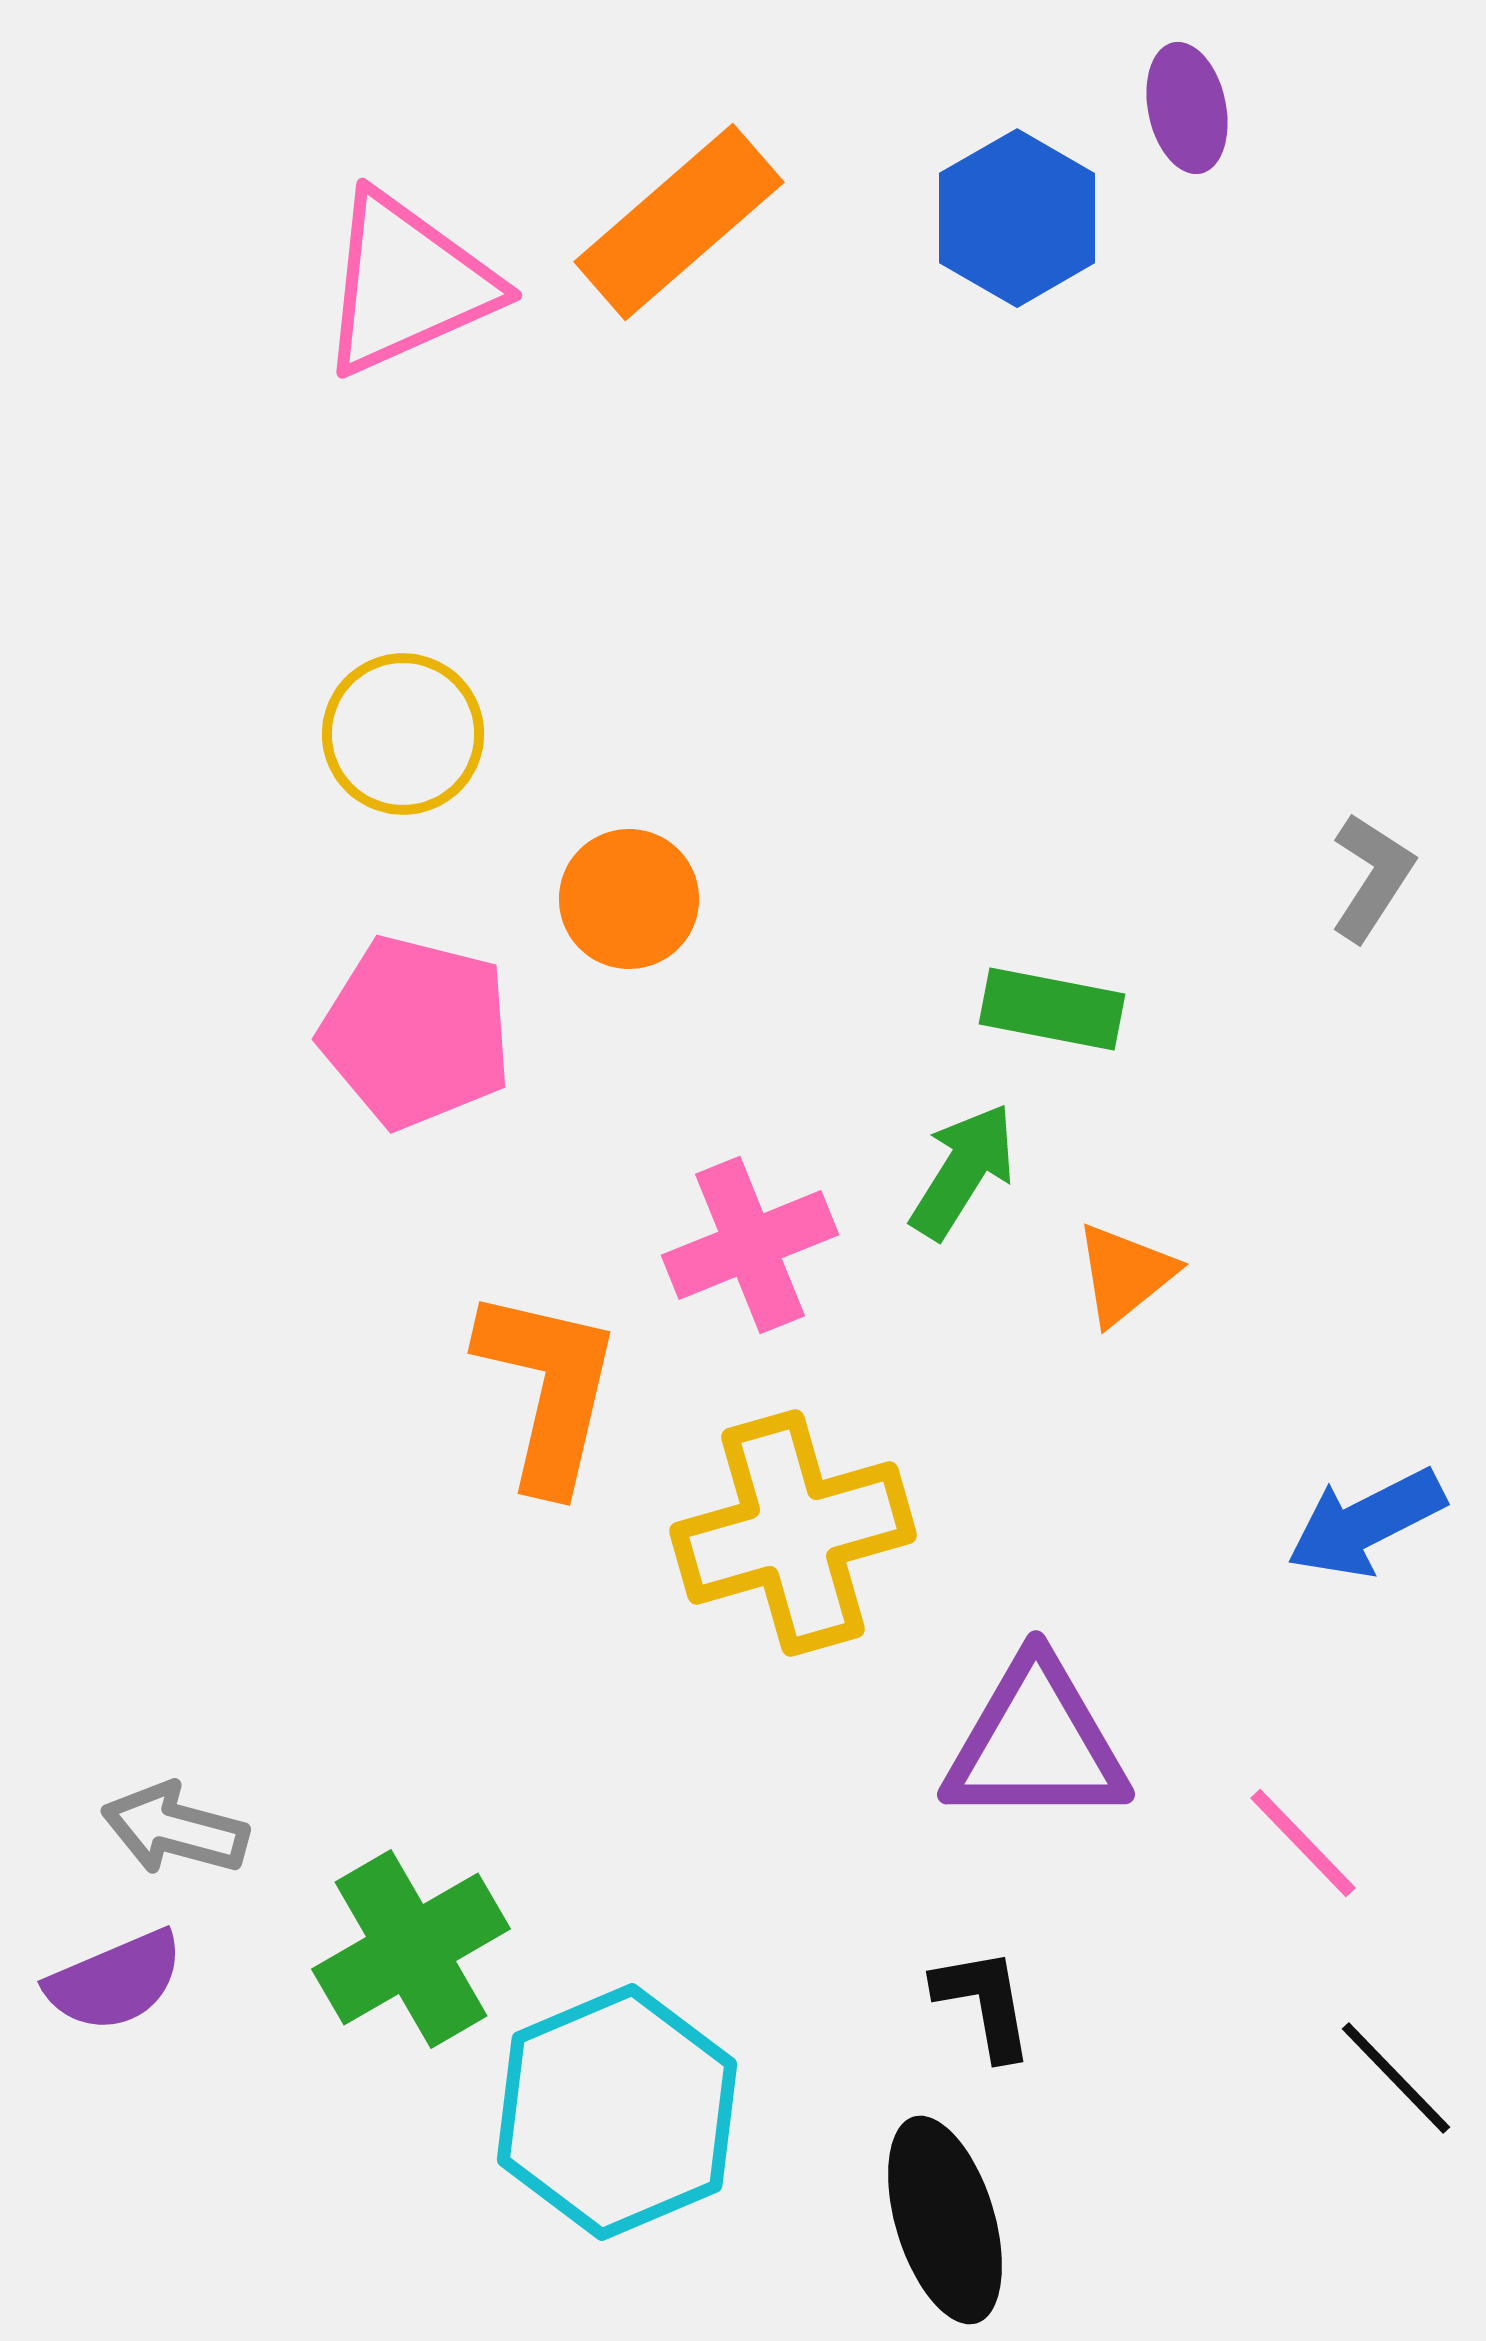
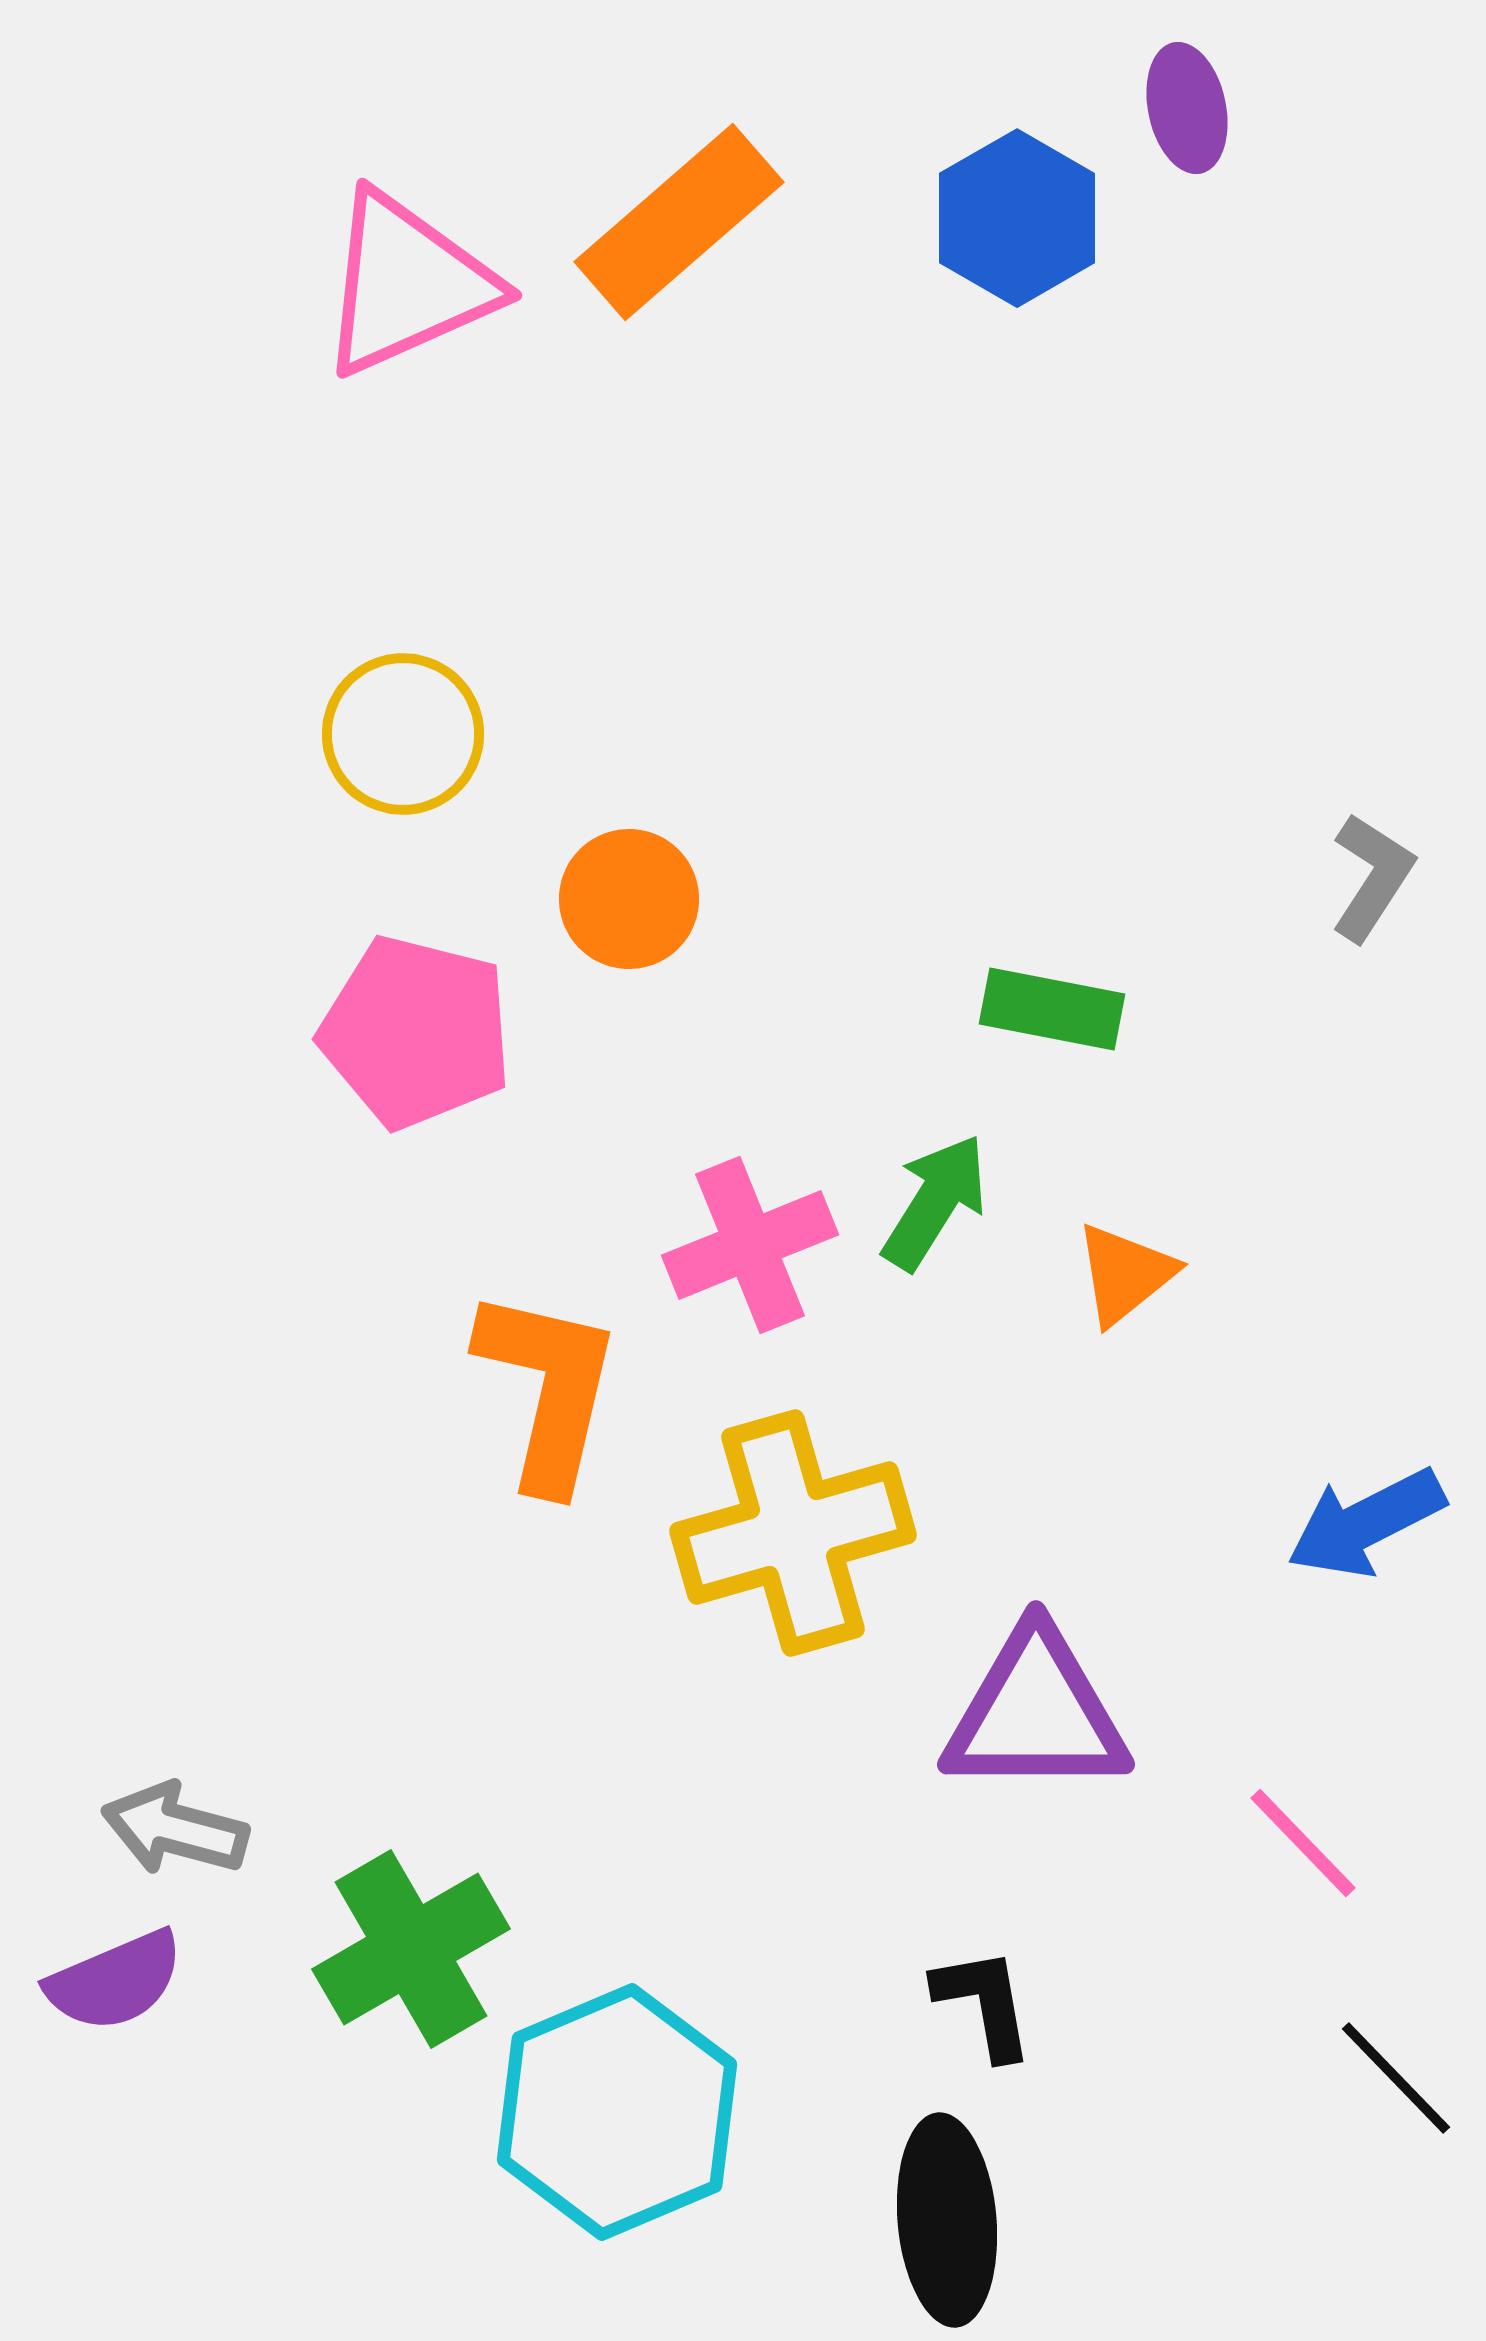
green arrow: moved 28 px left, 31 px down
purple triangle: moved 30 px up
black ellipse: moved 2 px right; rotated 12 degrees clockwise
